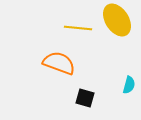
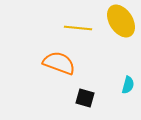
yellow ellipse: moved 4 px right, 1 px down
cyan semicircle: moved 1 px left
